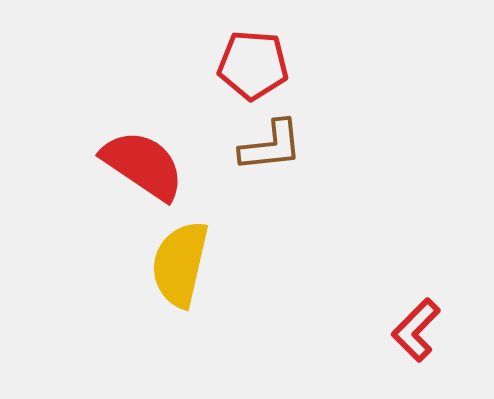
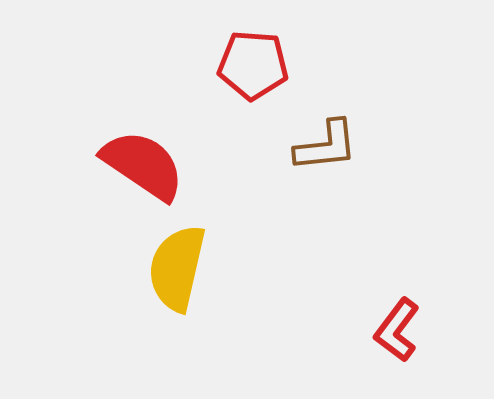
brown L-shape: moved 55 px right
yellow semicircle: moved 3 px left, 4 px down
red L-shape: moved 19 px left; rotated 8 degrees counterclockwise
